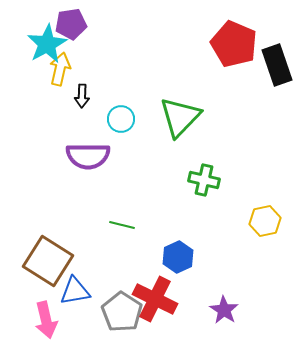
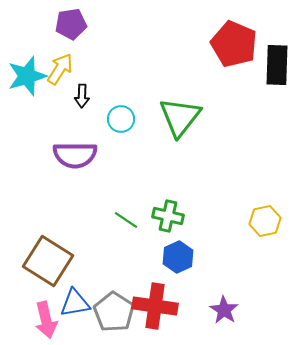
cyan star: moved 20 px left, 32 px down; rotated 12 degrees clockwise
black rectangle: rotated 21 degrees clockwise
yellow arrow: rotated 20 degrees clockwise
green triangle: rotated 6 degrees counterclockwise
purple semicircle: moved 13 px left, 1 px up
green cross: moved 36 px left, 36 px down
green line: moved 4 px right, 5 px up; rotated 20 degrees clockwise
blue triangle: moved 12 px down
red cross: moved 7 px down; rotated 18 degrees counterclockwise
gray pentagon: moved 8 px left
